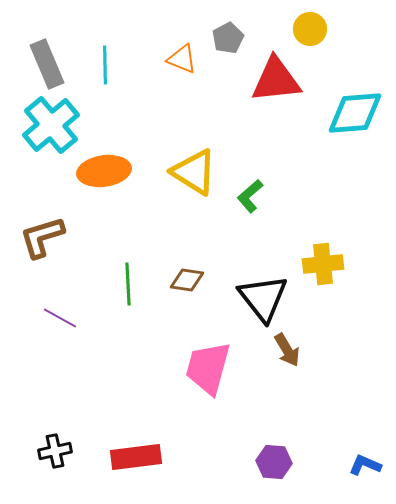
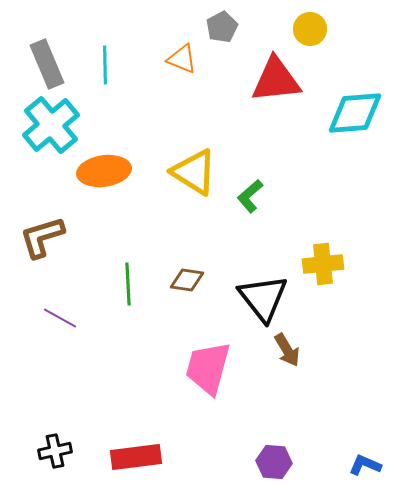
gray pentagon: moved 6 px left, 11 px up
